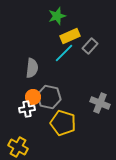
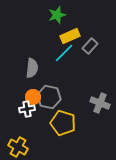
green star: moved 1 px up
